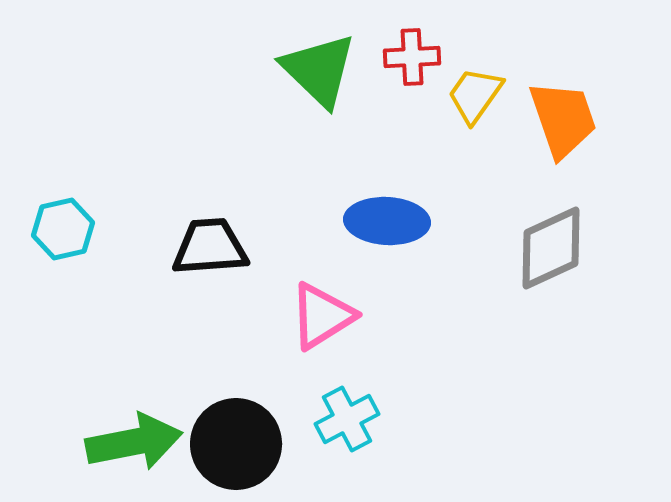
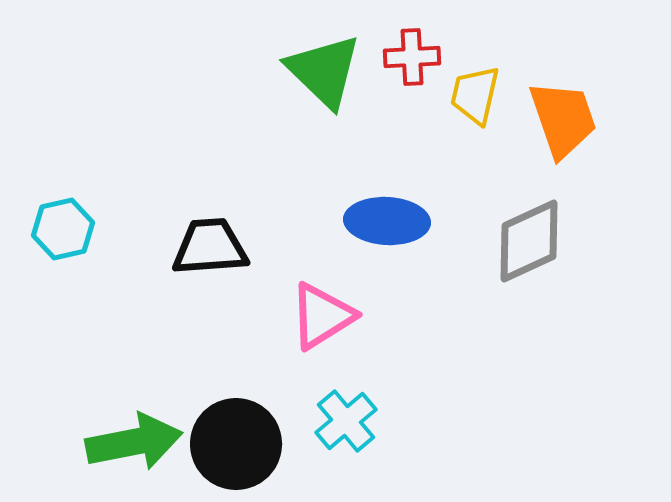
green triangle: moved 5 px right, 1 px down
yellow trapezoid: rotated 22 degrees counterclockwise
gray diamond: moved 22 px left, 7 px up
cyan cross: moved 1 px left, 2 px down; rotated 12 degrees counterclockwise
